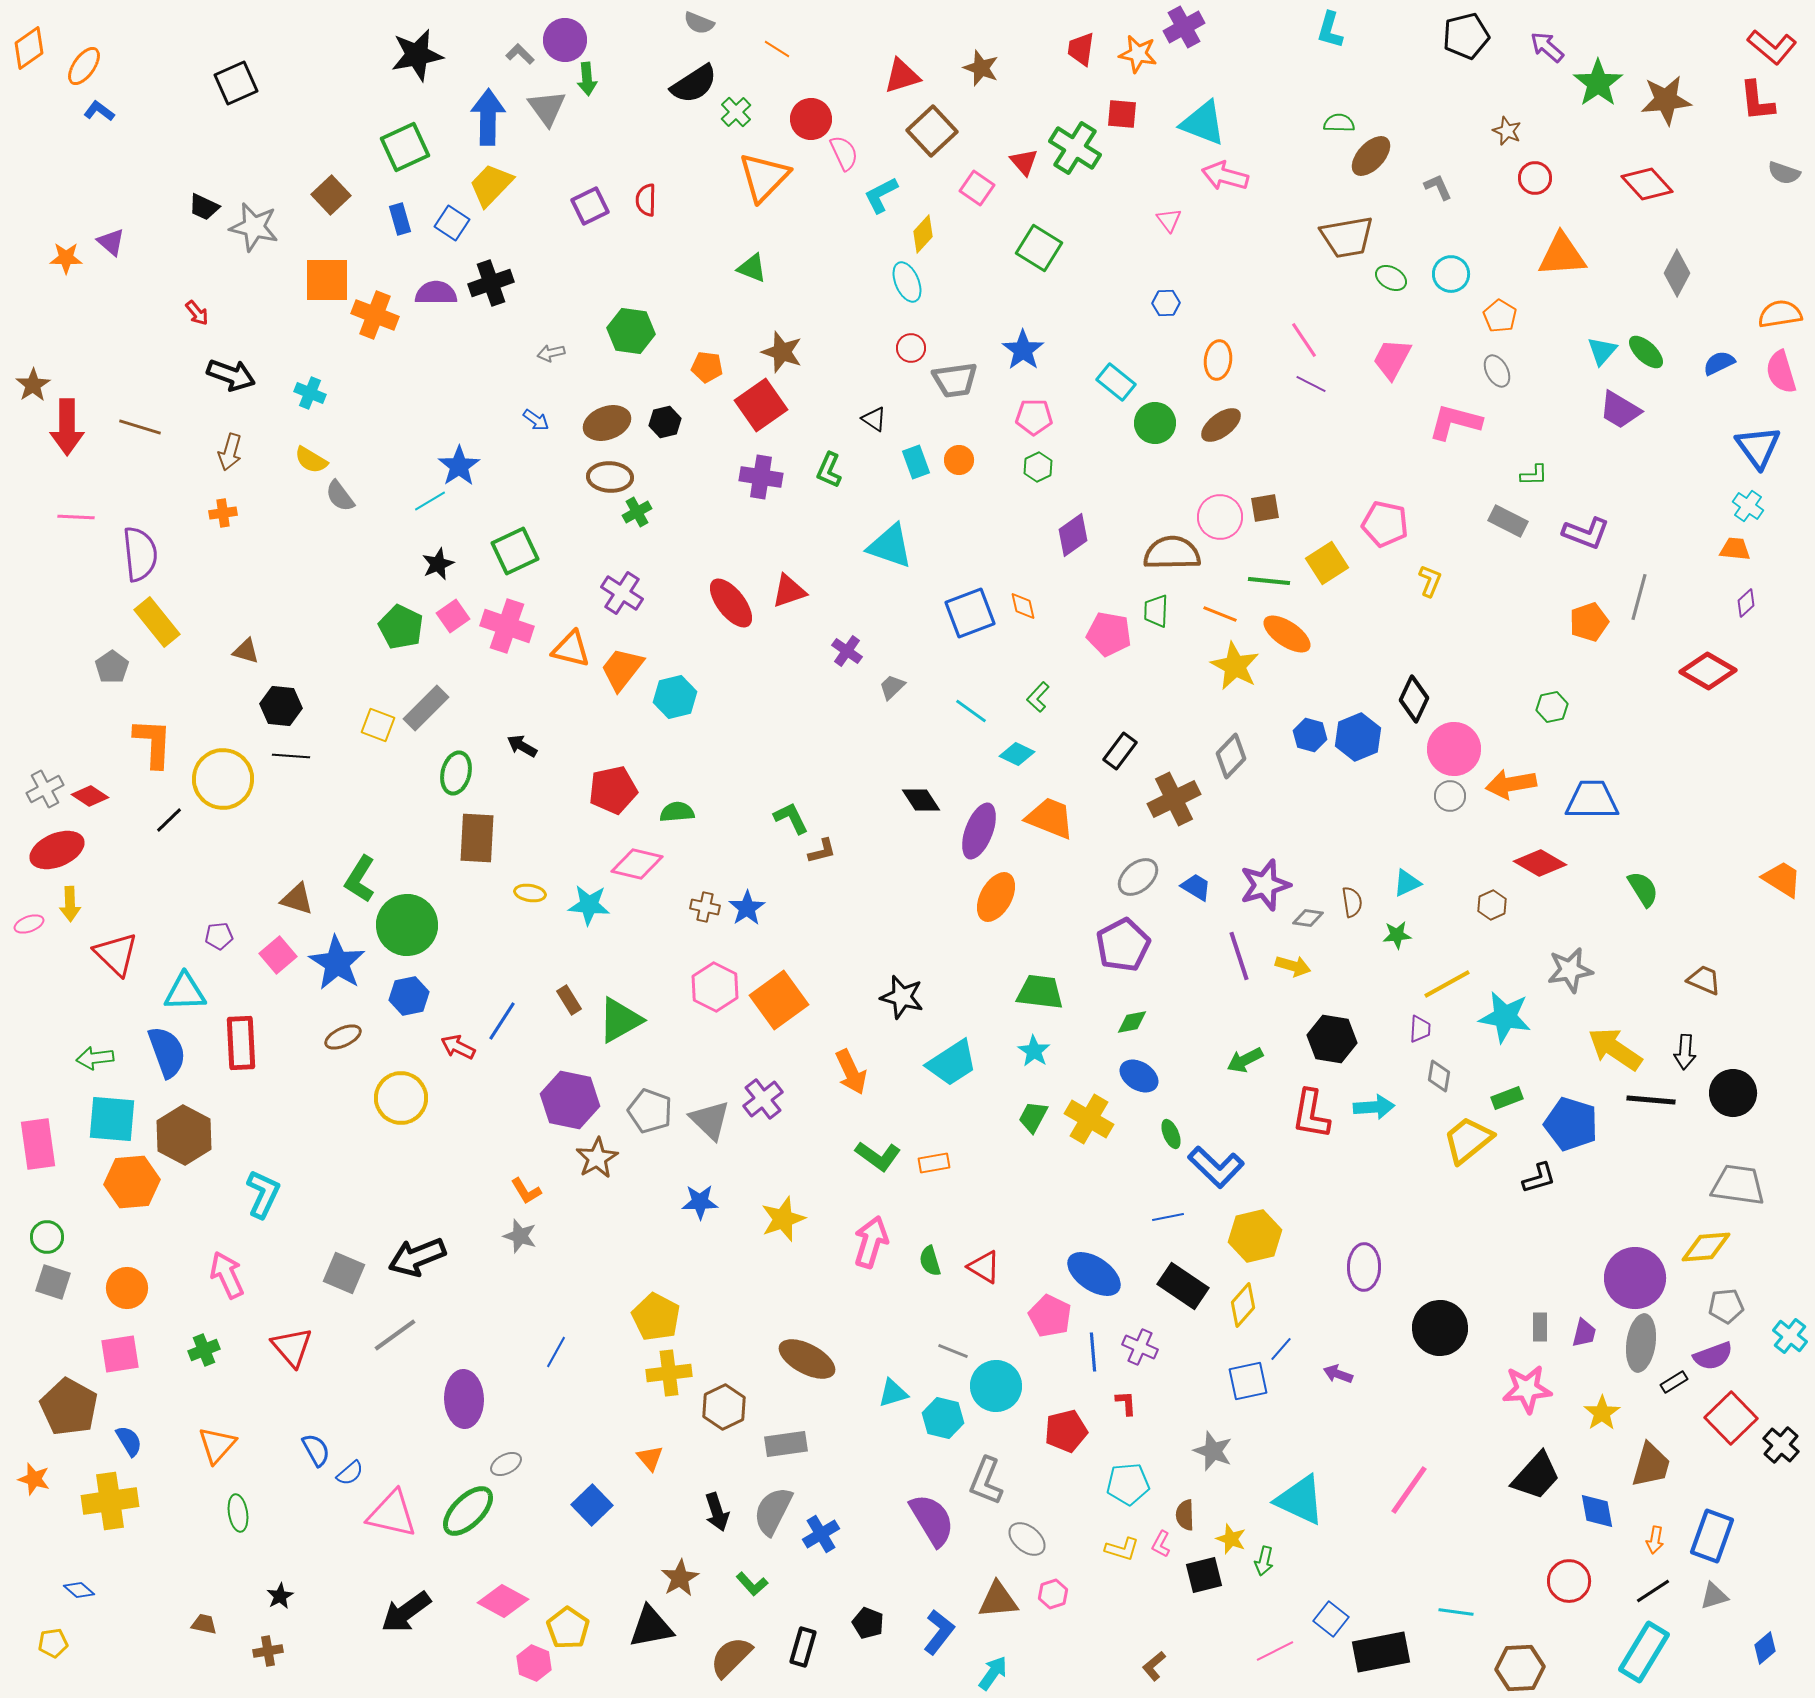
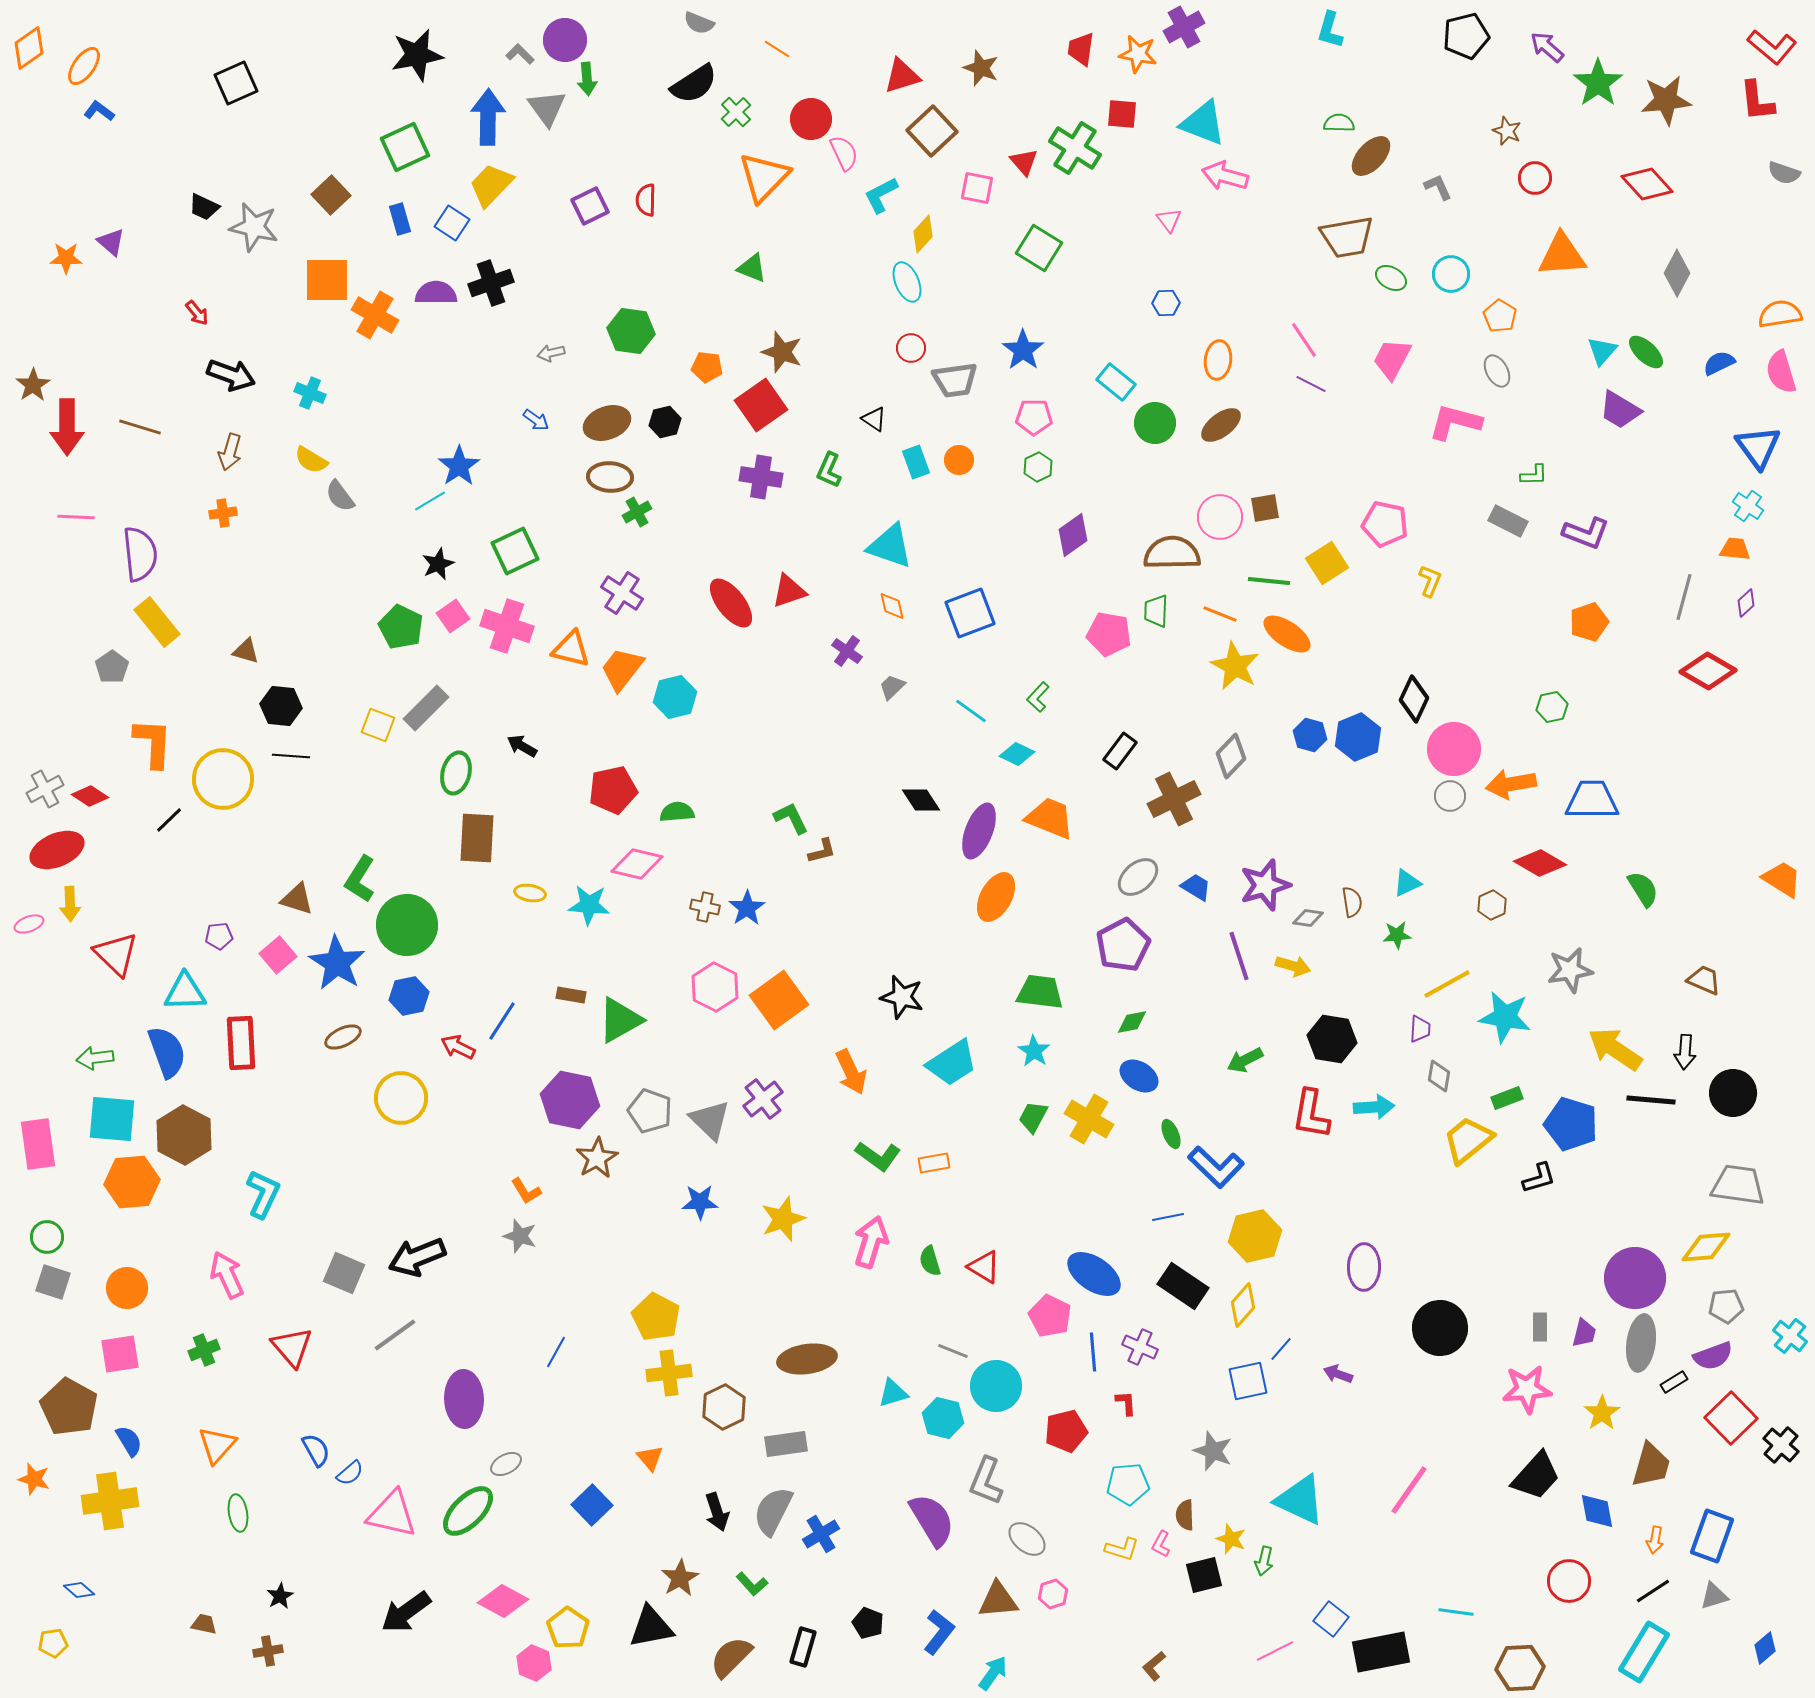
pink square at (977, 188): rotated 24 degrees counterclockwise
orange cross at (375, 315): rotated 9 degrees clockwise
gray line at (1639, 597): moved 45 px right
orange diamond at (1023, 606): moved 131 px left
brown rectangle at (569, 1000): moved 2 px right, 5 px up; rotated 48 degrees counterclockwise
brown ellipse at (807, 1359): rotated 36 degrees counterclockwise
